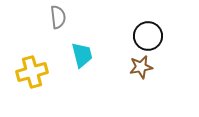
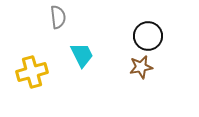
cyan trapezoid: rotated 12 degrees counterclockwise
